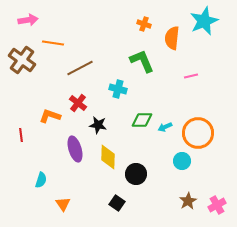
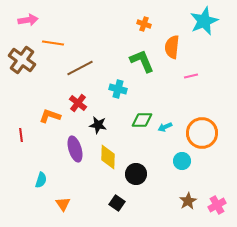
orange semicircle: moved 9 px down
orange circle: moved 4 px right
